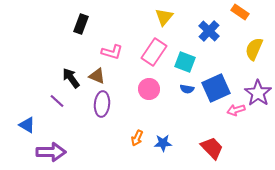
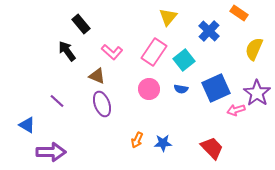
orange rectangle: moved 1 px left, 1 px down
yellow triangle: moved 4 px right
black rectangle: rotated 60 degrees counterclockwise
pink L-shape: rotated 25 degrees clockwise
cyan square: moved 1 px left, 2 px up; rotated 30 degrees clockwise
black arrow: moved 4 px left, 27 px up
blue semicircle: moved 6 px left
purple star: moved 1 px left
purple ellipse: rotated 25 degrees counterclockwise
orange arrow: moved 2 px down
